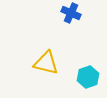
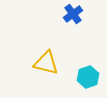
blue cross: moved 2 px right, 1 px down; rotated 30 degrees clockwise
